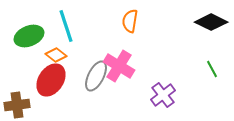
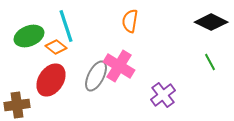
orange diamond: moved 8 px up
green line: moved 2 px left, 7 px up
